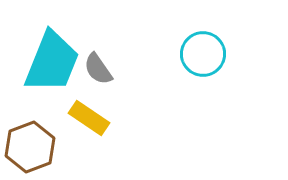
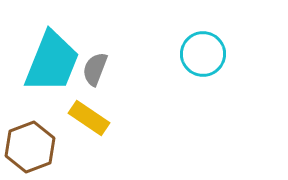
gray semicircle: moved 3 px left; rotated 56 degrees clockwise
